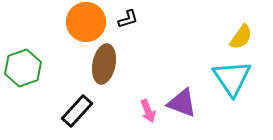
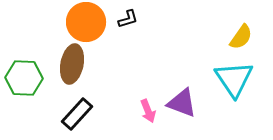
brown ellipse: moved 32 px left
green hexagon: moved 1 px right, 10 px down; rotated 21 degrees clockwise
cyan triangle: moved 2 px right, 1 px down
black rectangle: moved 3 px down
